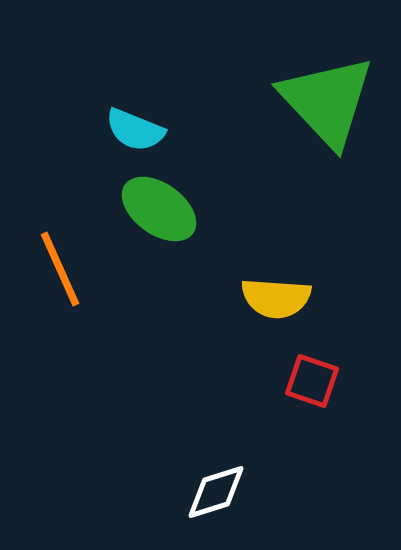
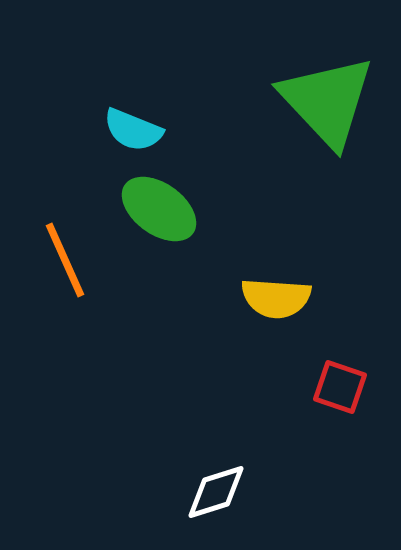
cyan semicircle: moved 2 px left
orange line: moved 5 px right, 9 px up
red square: moved 28 px right, 6 px down
